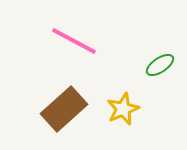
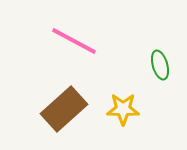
green ellipse: rotated 72 degrees counterclockwise
yellow star: rotated 24 degrees clockwise
